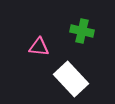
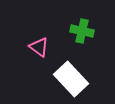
pink triangle: rotated 30 degrees clockwise
